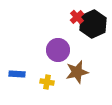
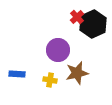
brown star: moved 1 px down
yellow cross: moved 3 px right, 2 px up
